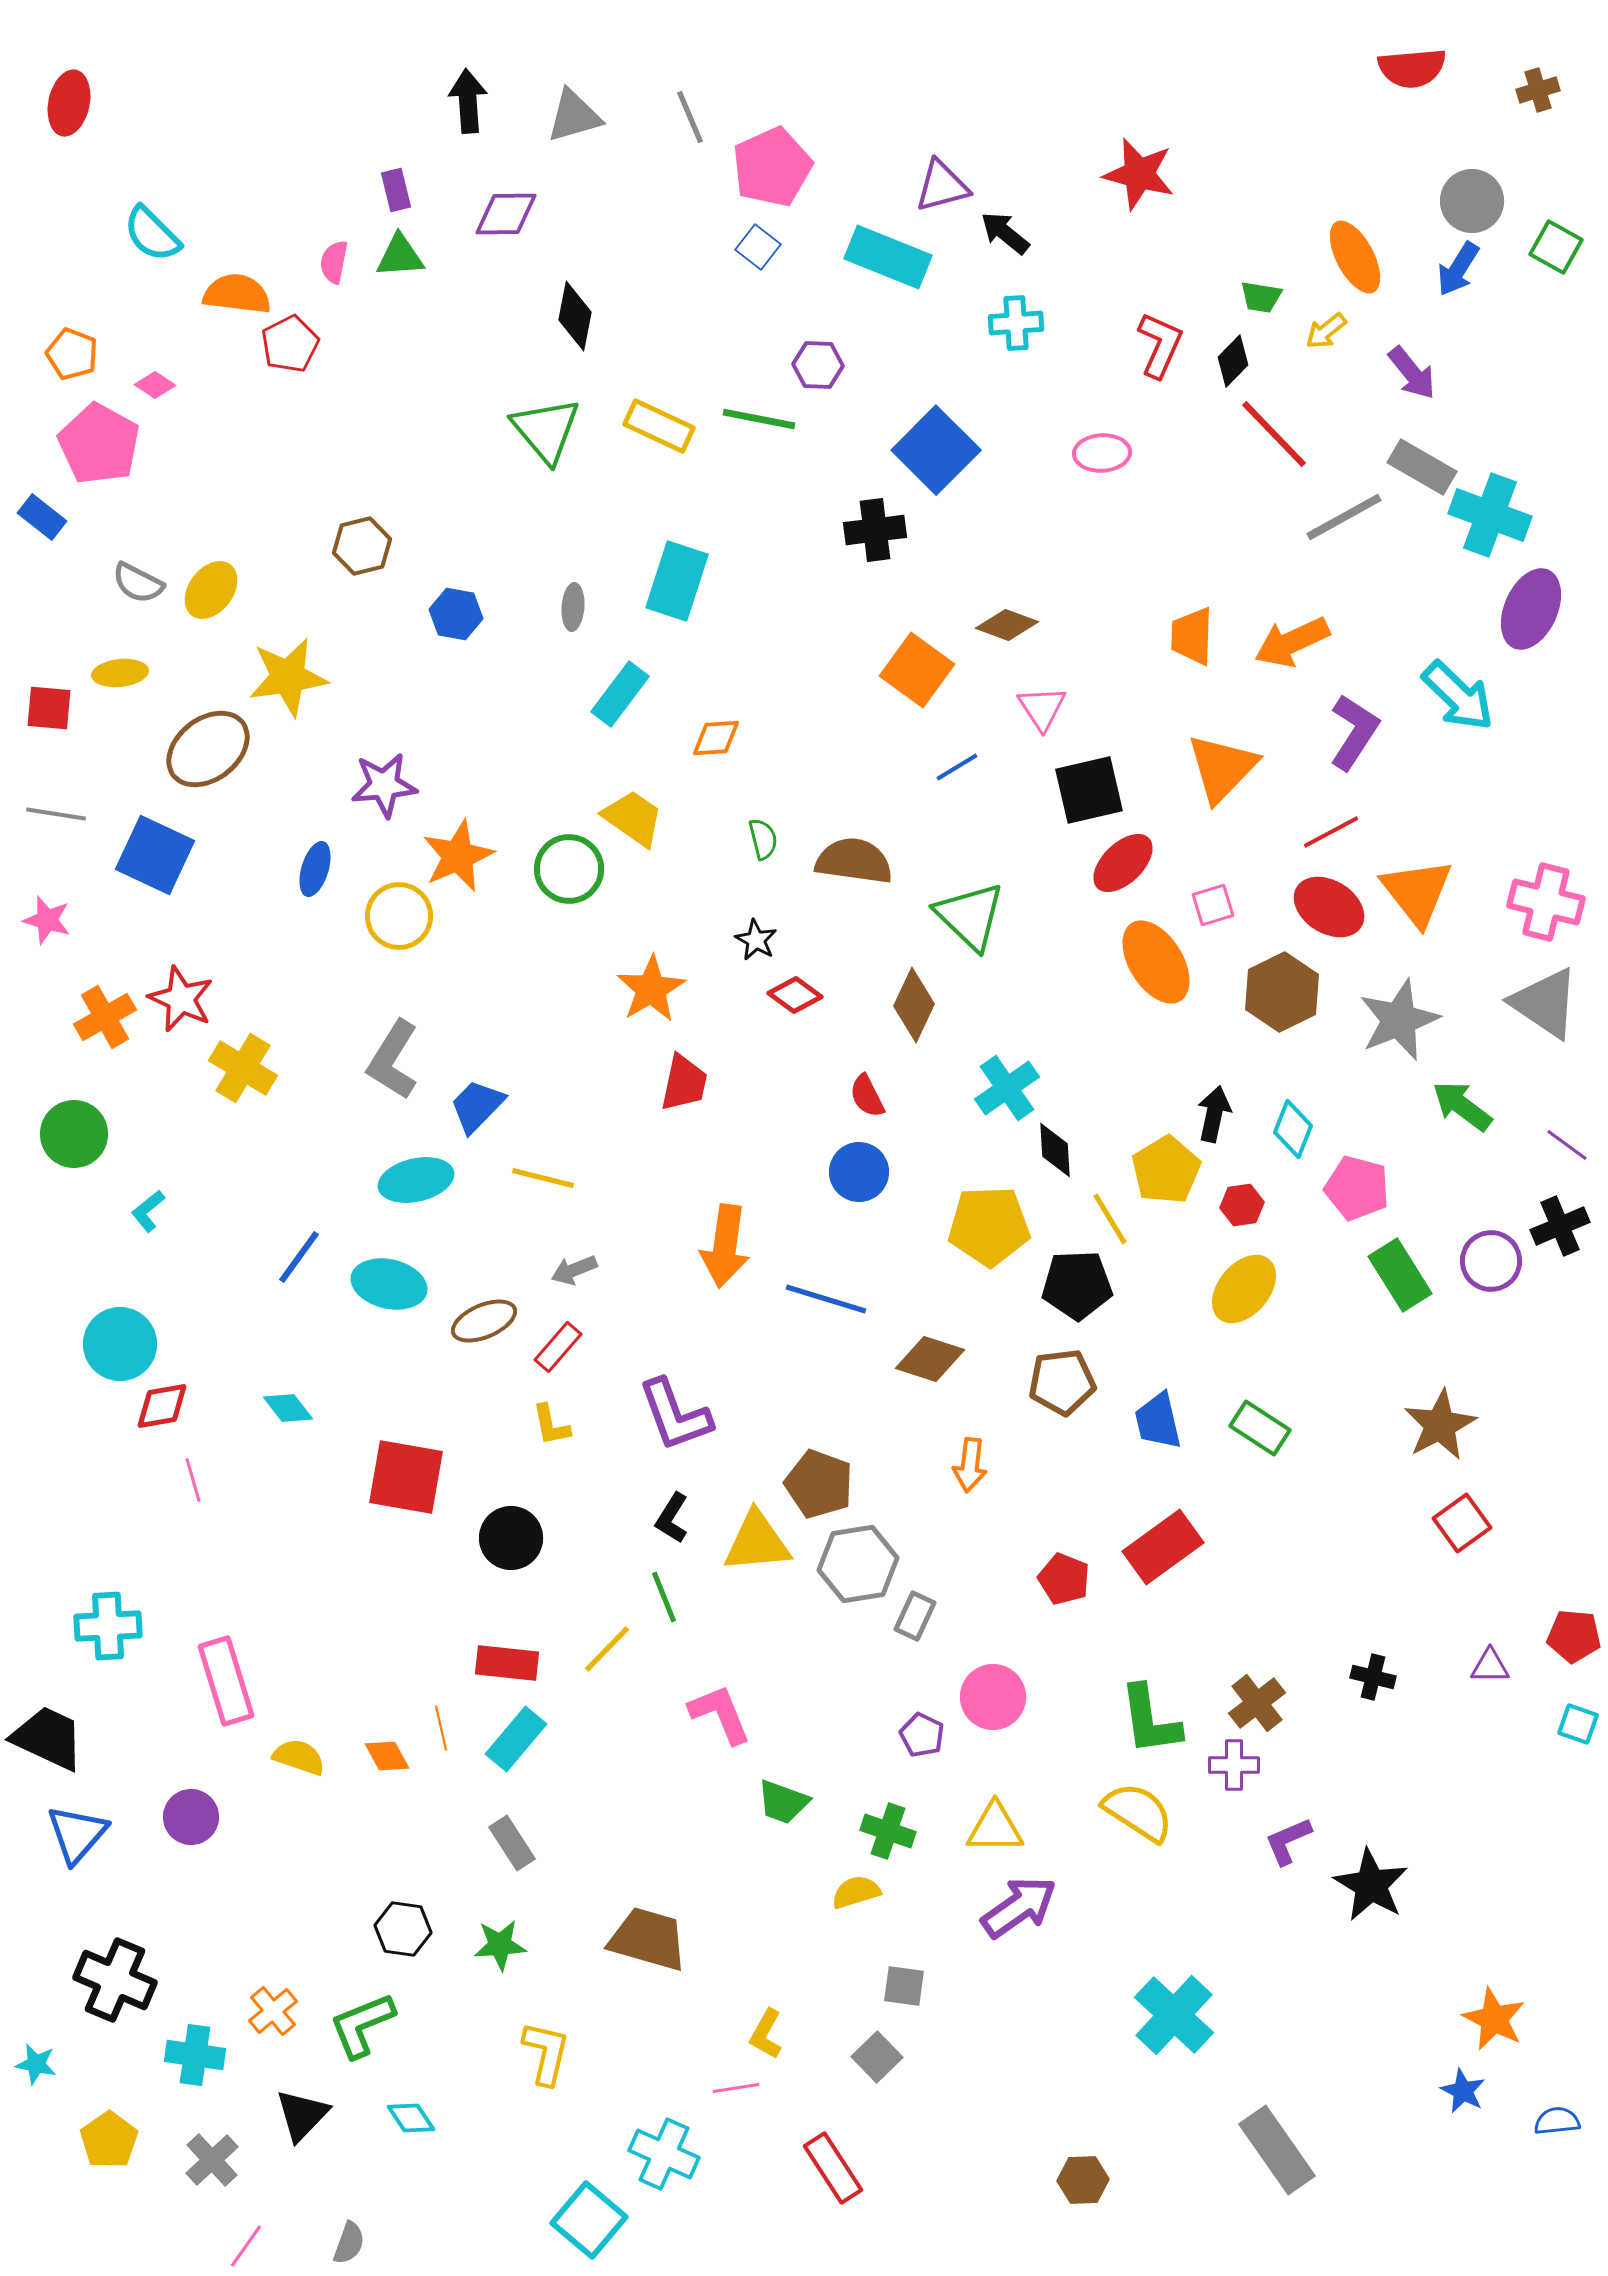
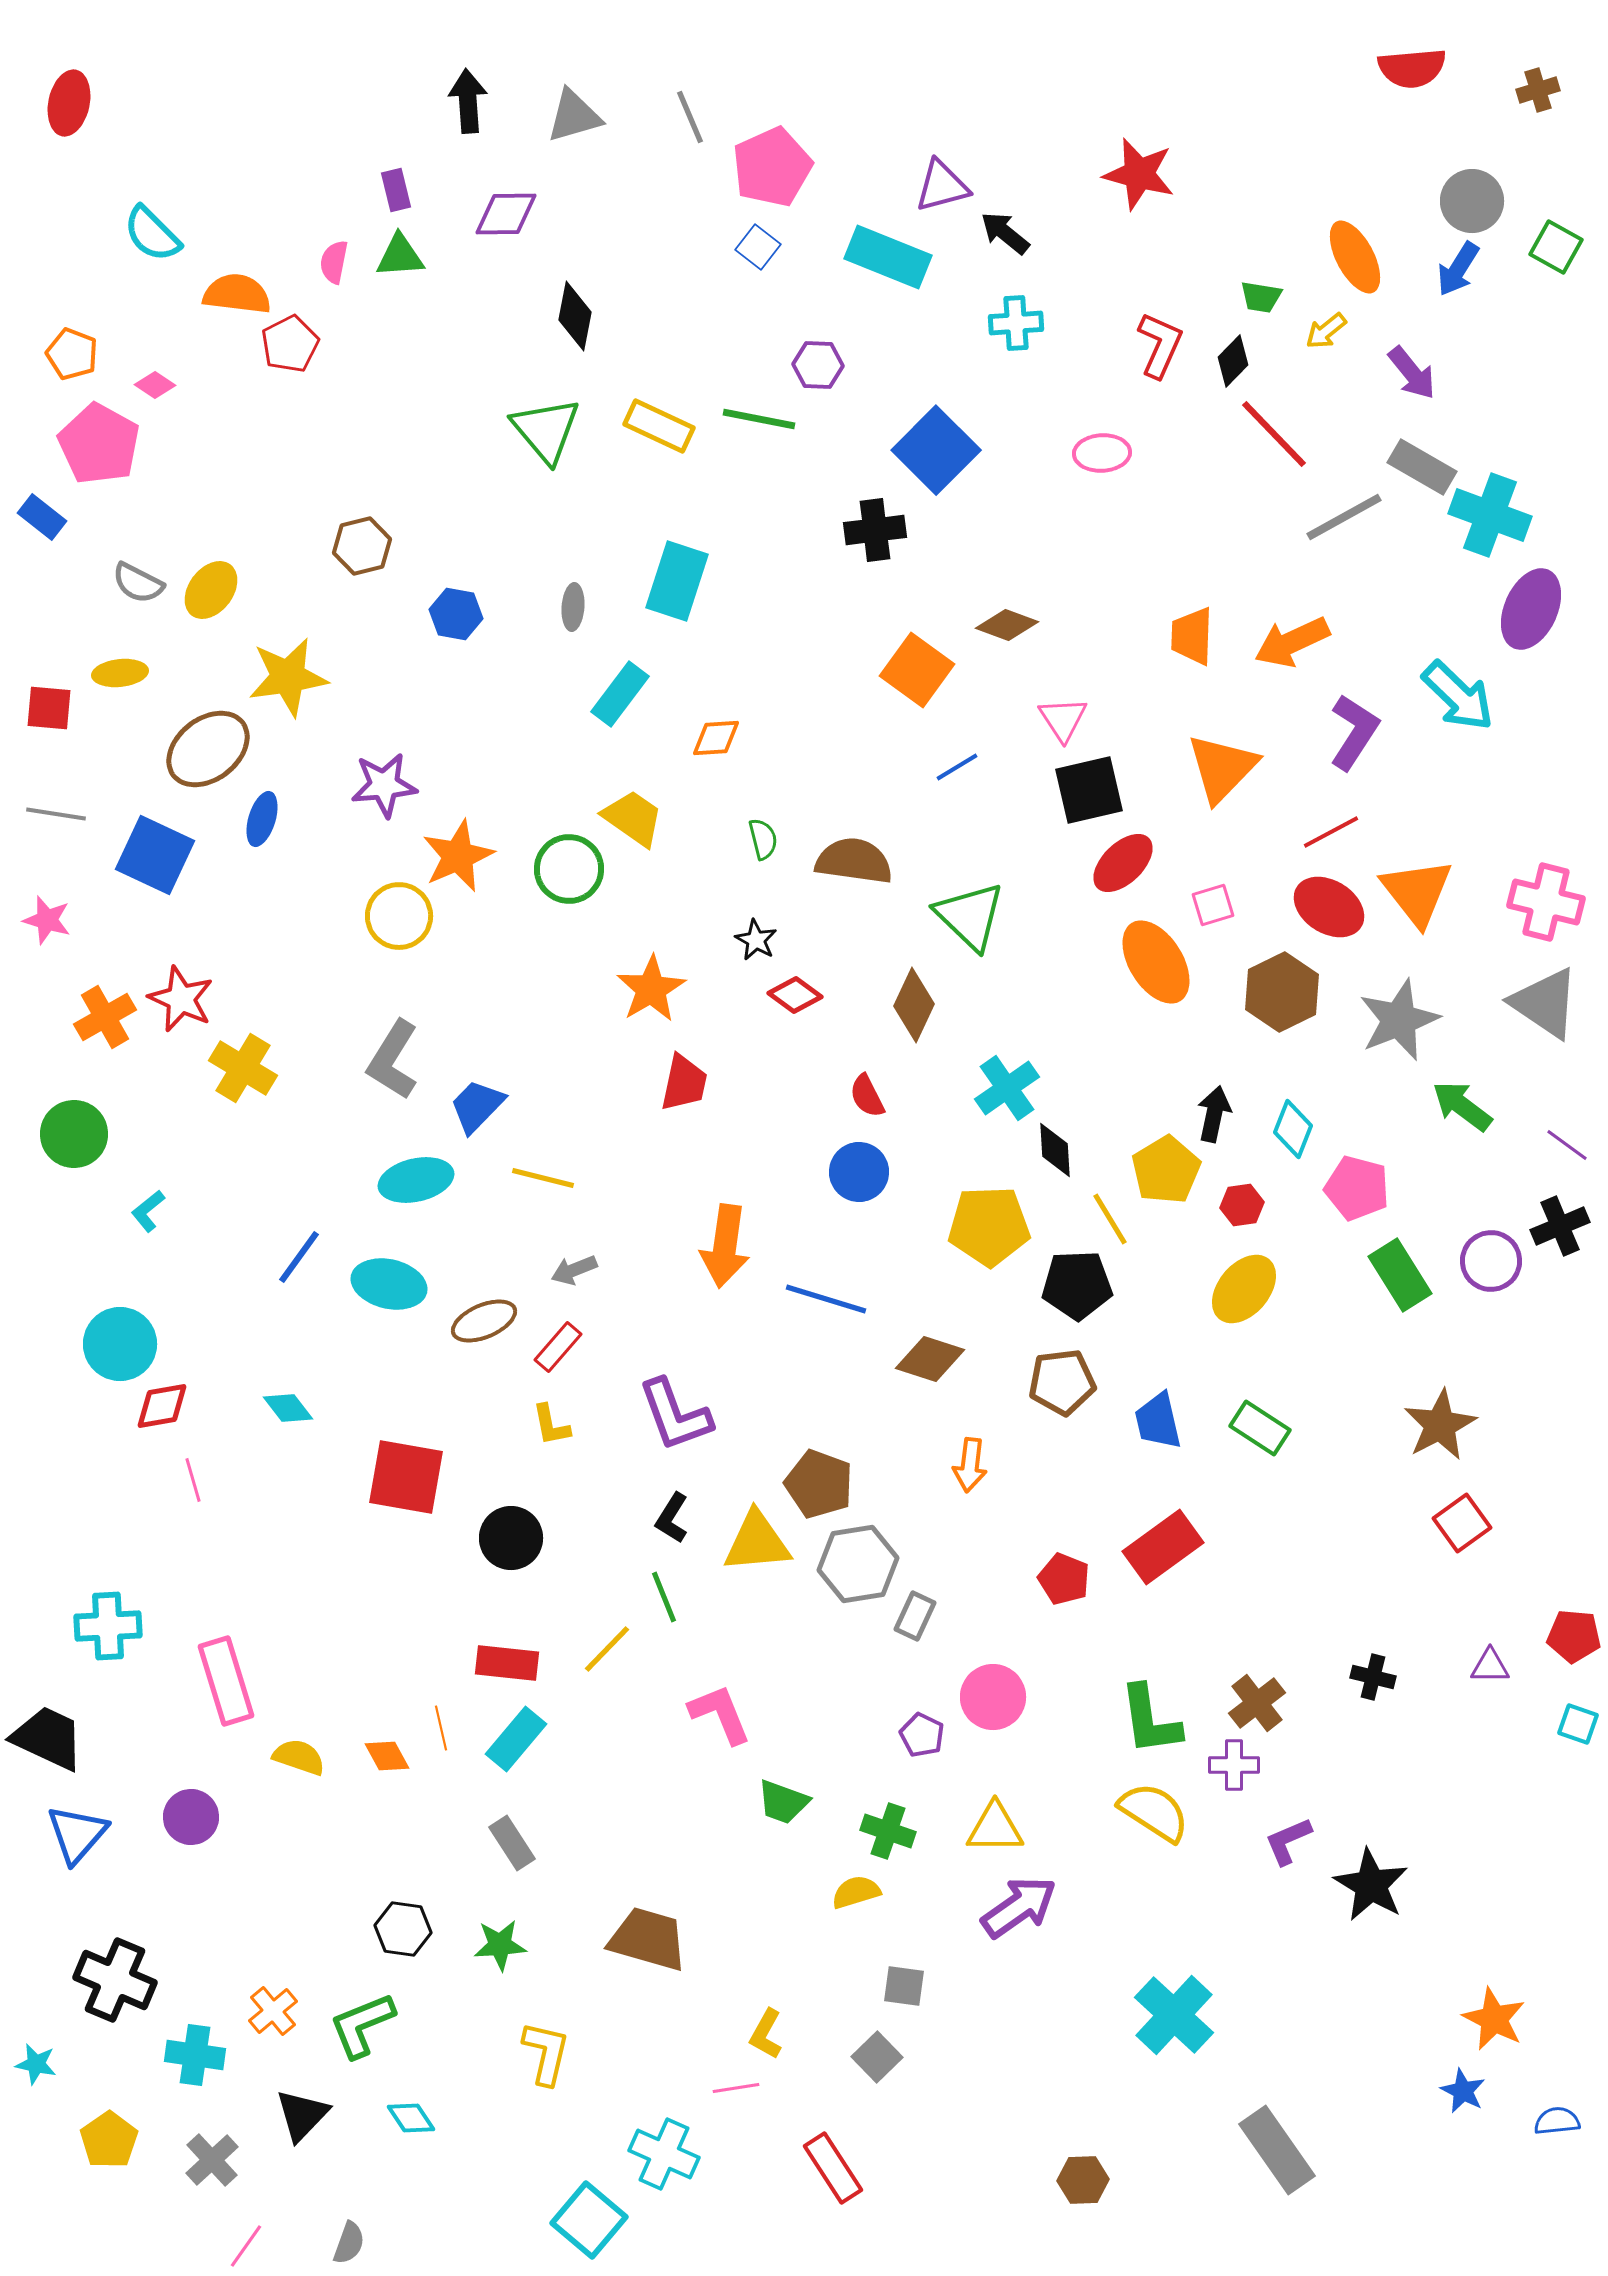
pink triangle at (1042, 708): moved 21 px right, 11 px down
blue ellipse at (315, 869): moved 53 px left, 50 px up
yellow semicircle at (1138, 1812): moved 16 px right
